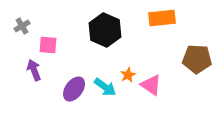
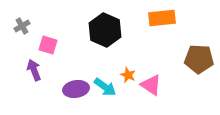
pink square: rotated 12 degrees clockwise
brown pentagon: moved 2 px right
orange star: rotated 21 degrees counterclockwise
purple ellipse: moved 2 px right; rotated 45 degrees clockwise
